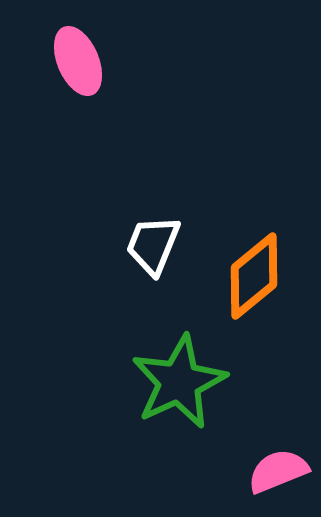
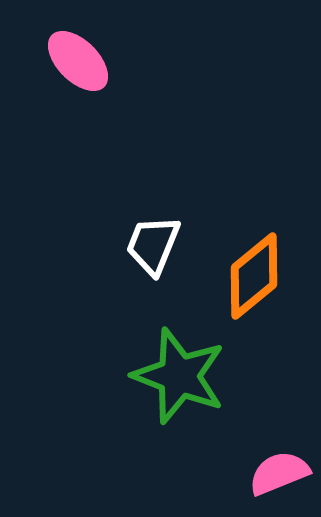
pink ellipse: rotated 22 degrees counterclockwise
green star: moved 6 px up; rotated 26 degrees counterclockwise
pink semicircle: moved 1 px right, 2 px down
